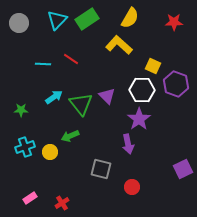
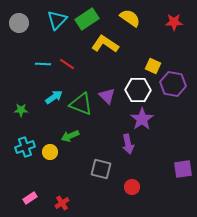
yellow semicircle: rotated 85 degrees counterclockwise
yellow L-shape: moved 14 px left, 1 px up; rotated 8 degrees counterclockwise
red line: moved 4 px left, 5 px down
purple hexagon: moved 3 px left; rotated 10 degrees counterclockwise
white hexagon: moved 4 px left
green triangle: rotated 30 degrees counterclockwise
purple star: moved 3 px right
purple square: rotated 18 degrees clockwise
